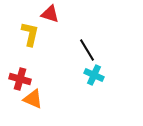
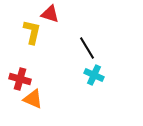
yellow L-shape: moved 2 px right, 2 px up
black line: moved 2 px up
